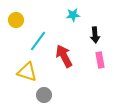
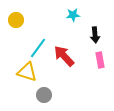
cyan line: moved 7 px down
red arrow: rotated 15 degrees counterclockwise
